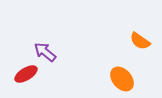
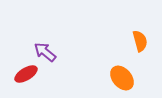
orange semicircle: rotated 140 degrees counterclockwise
orange ellipse: moved 1 px up
